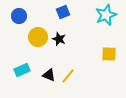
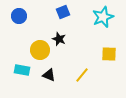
cyan star: moved 3 px left, 2 px down
yellow circle: moved 2 px right, 13 px down
cyan rectangle: rotated 35 degrees clockwise
yellow line: moved 14 px right, 1 px up
